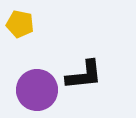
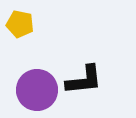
black L-shape: moved 5 px down
